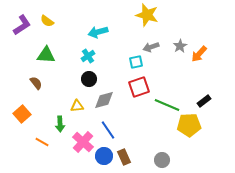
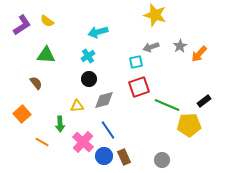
yellow star: moved 8 px right
